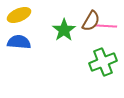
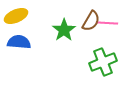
yellow ellipse: moved 3 px left, 1 px down
pink line: moved 1 px right, 3 px up
